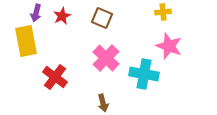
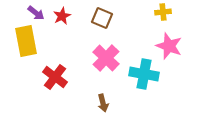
purple arrow: rotated 66 degrees counterclockwise
